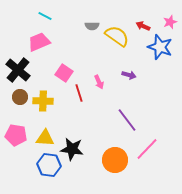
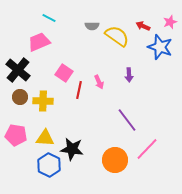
cyan line: moved 4 px right, 2 px down
purple arrow: rotated 72 degrees clockwise
red line: moved 3 px up; rotated 30 degrees clockwise
blue hexagon: rotated 20 degrees clockwise
